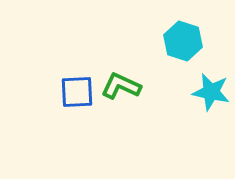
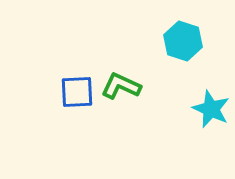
cyan star: moved 17 px down; rotated 12 degrees clockwise
